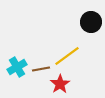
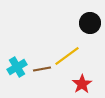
black circle: moved 1 px left, 1 px down
brown line: moved 1 px right
red star: moved 22 px right
